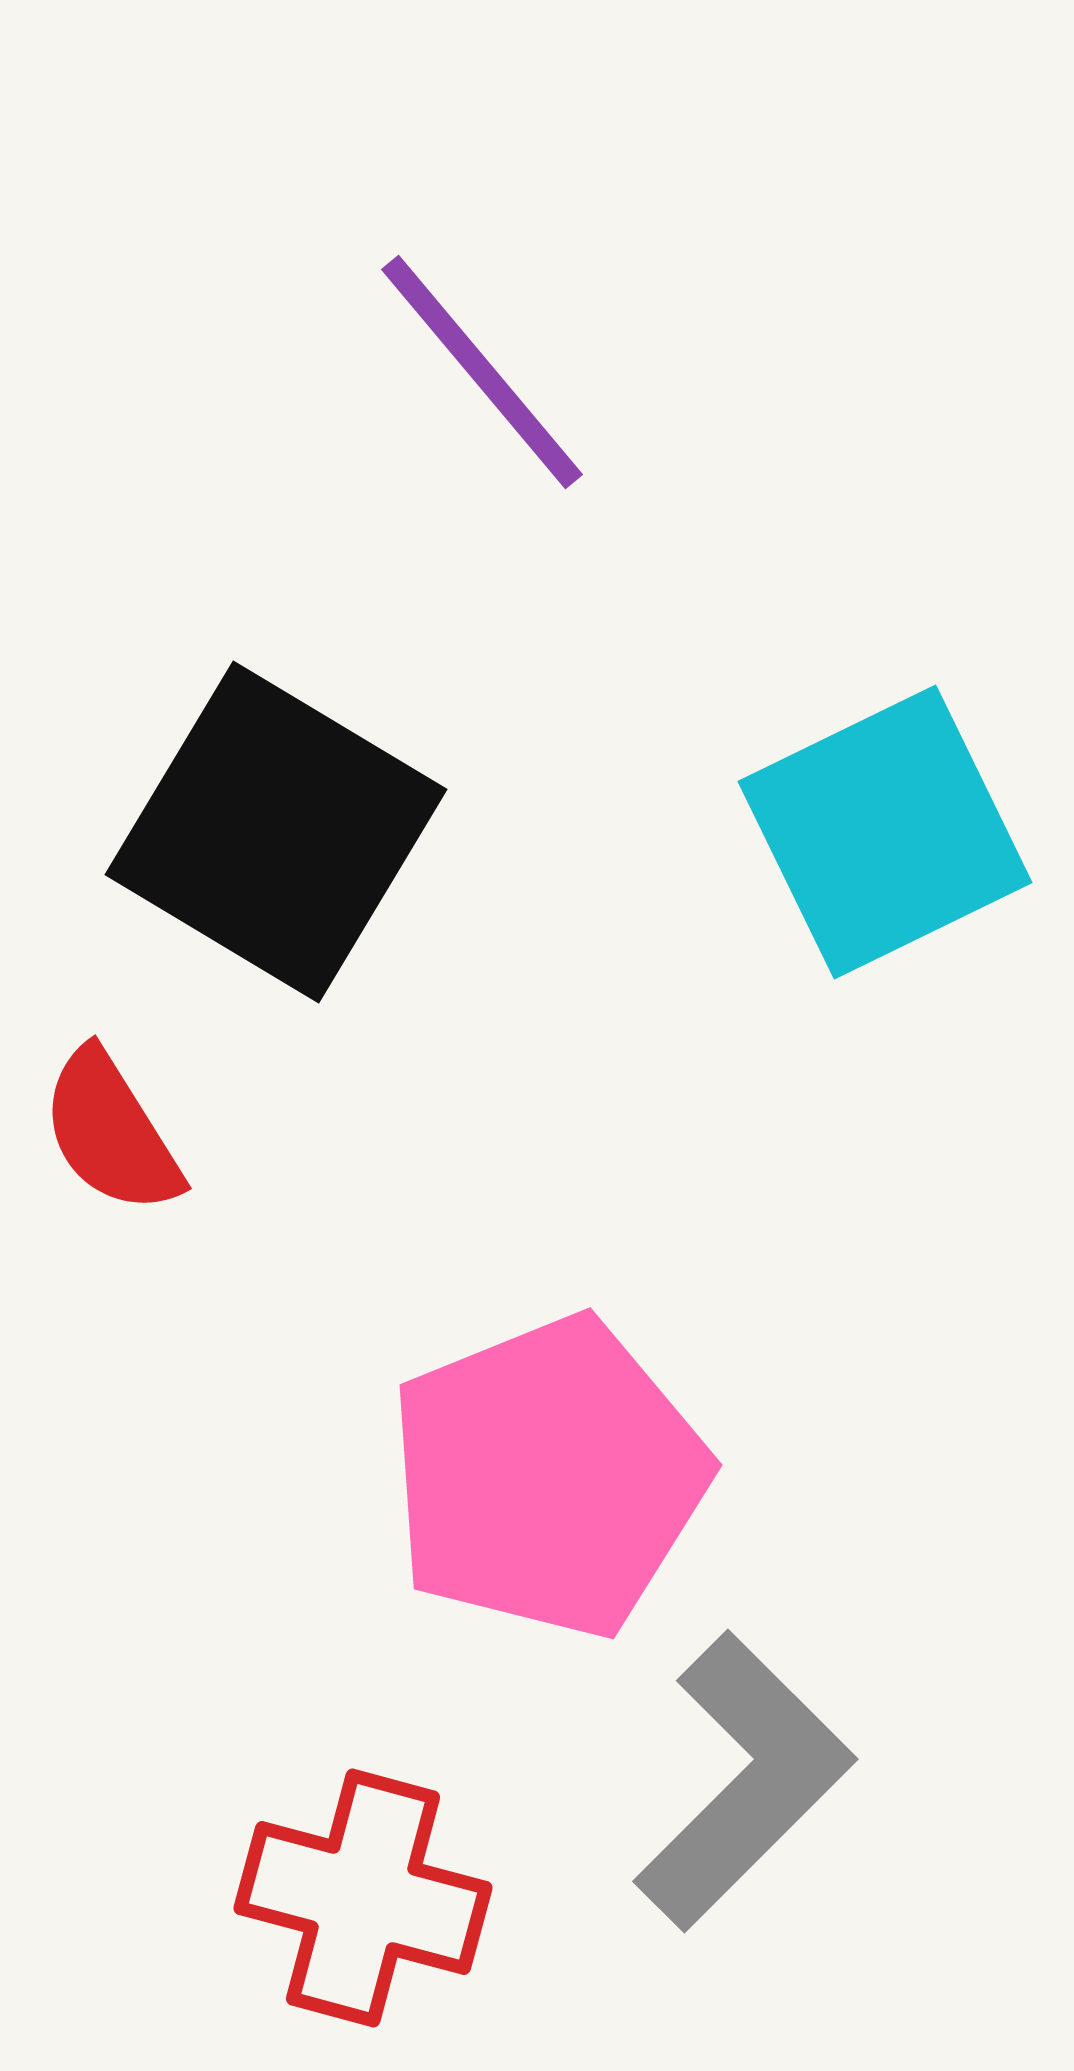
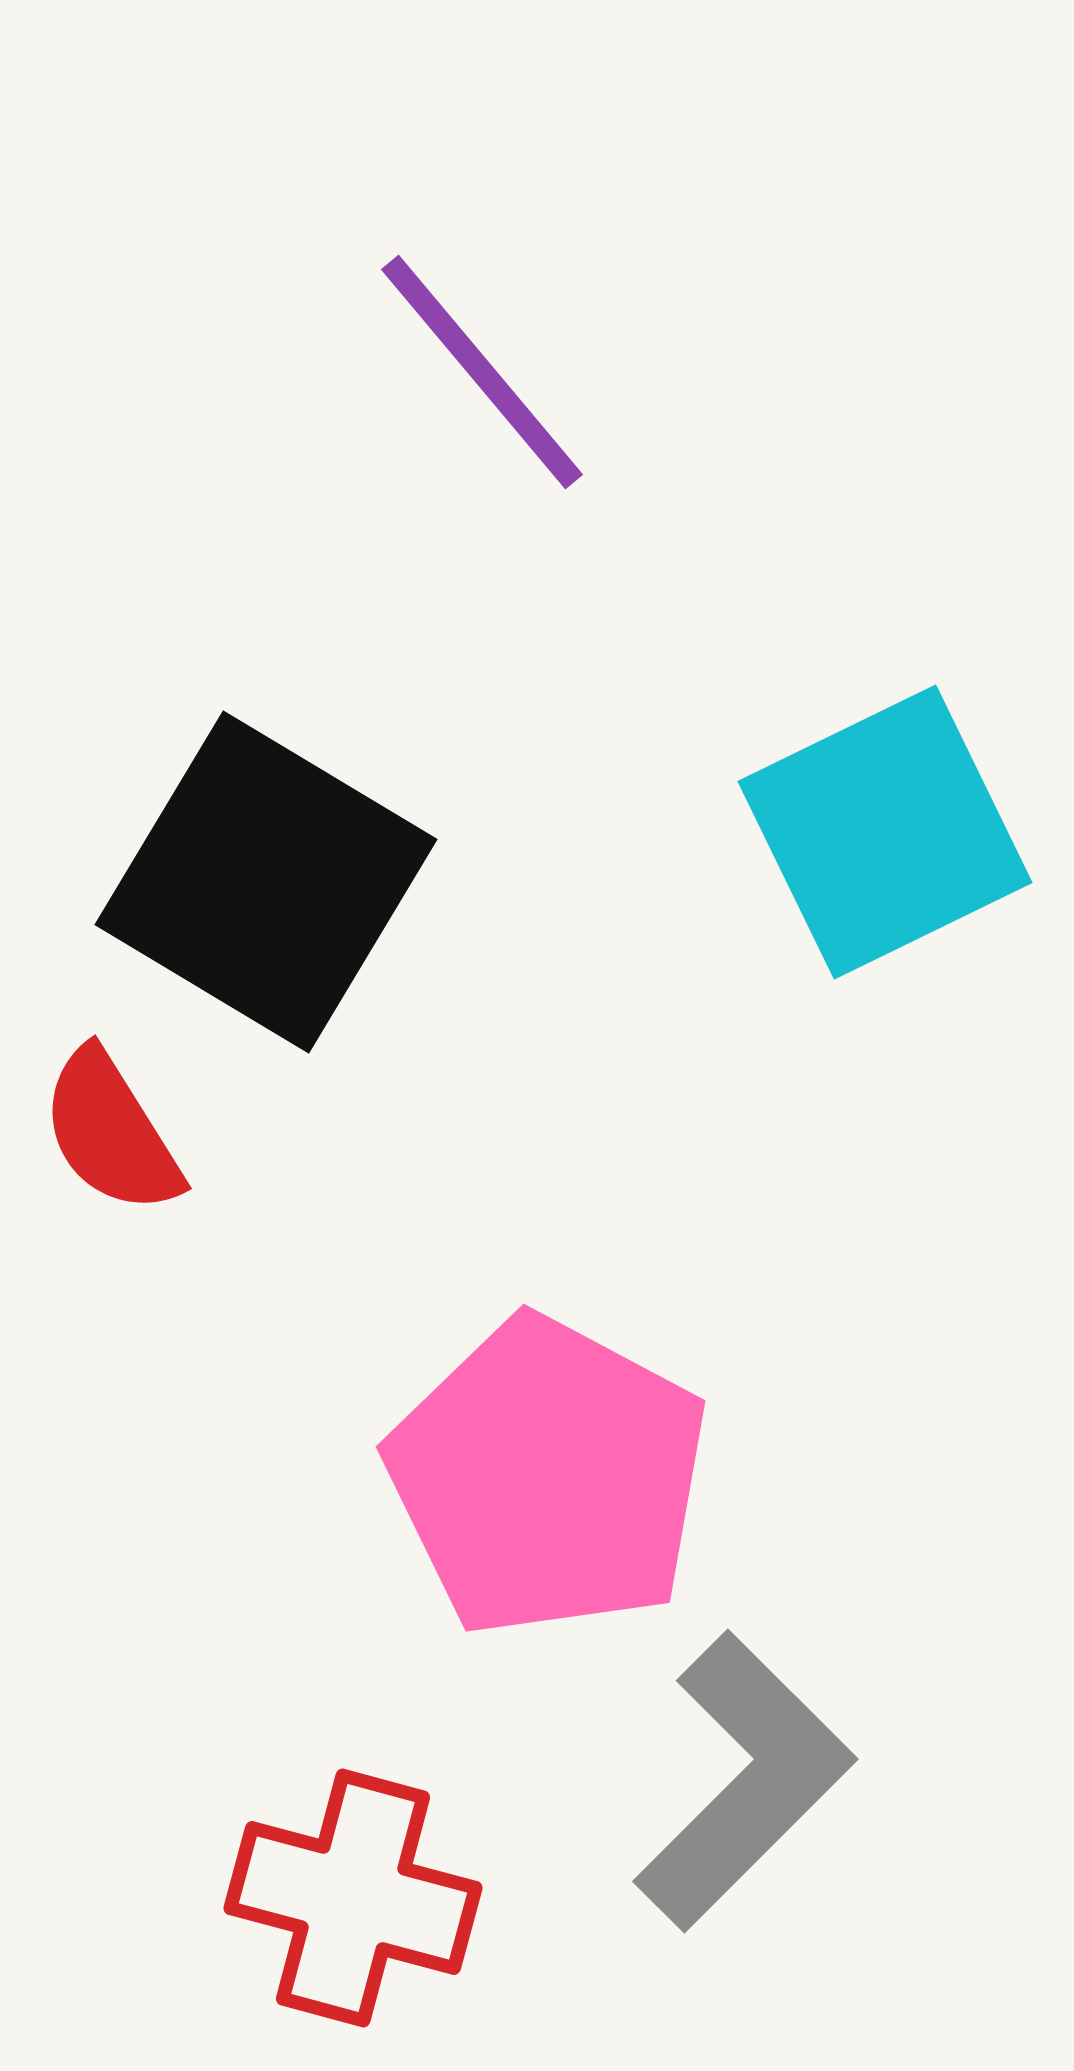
black square: moved 10 px left, 50 px down
pink pentagon: rotated 22 degrees counterclockwise
red cross: moved 10 px left
